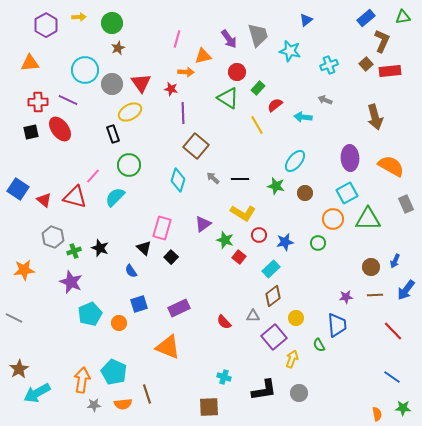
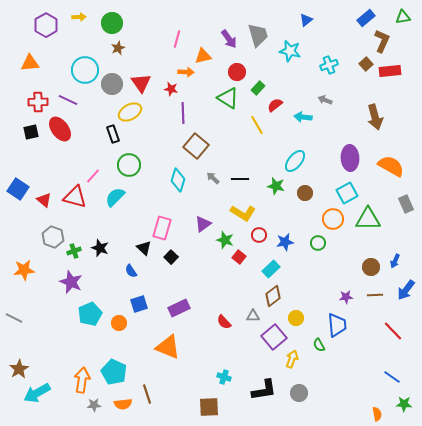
green star at (403, 408): moved 1 px right, 4 px up
